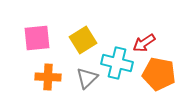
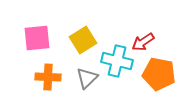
red arrow: moved 1 px left, 1 px up
cyan cross: moved 2 px up
